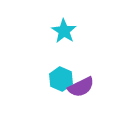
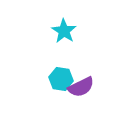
cyan hexagon: rotated 15 degrees counterclockwise
